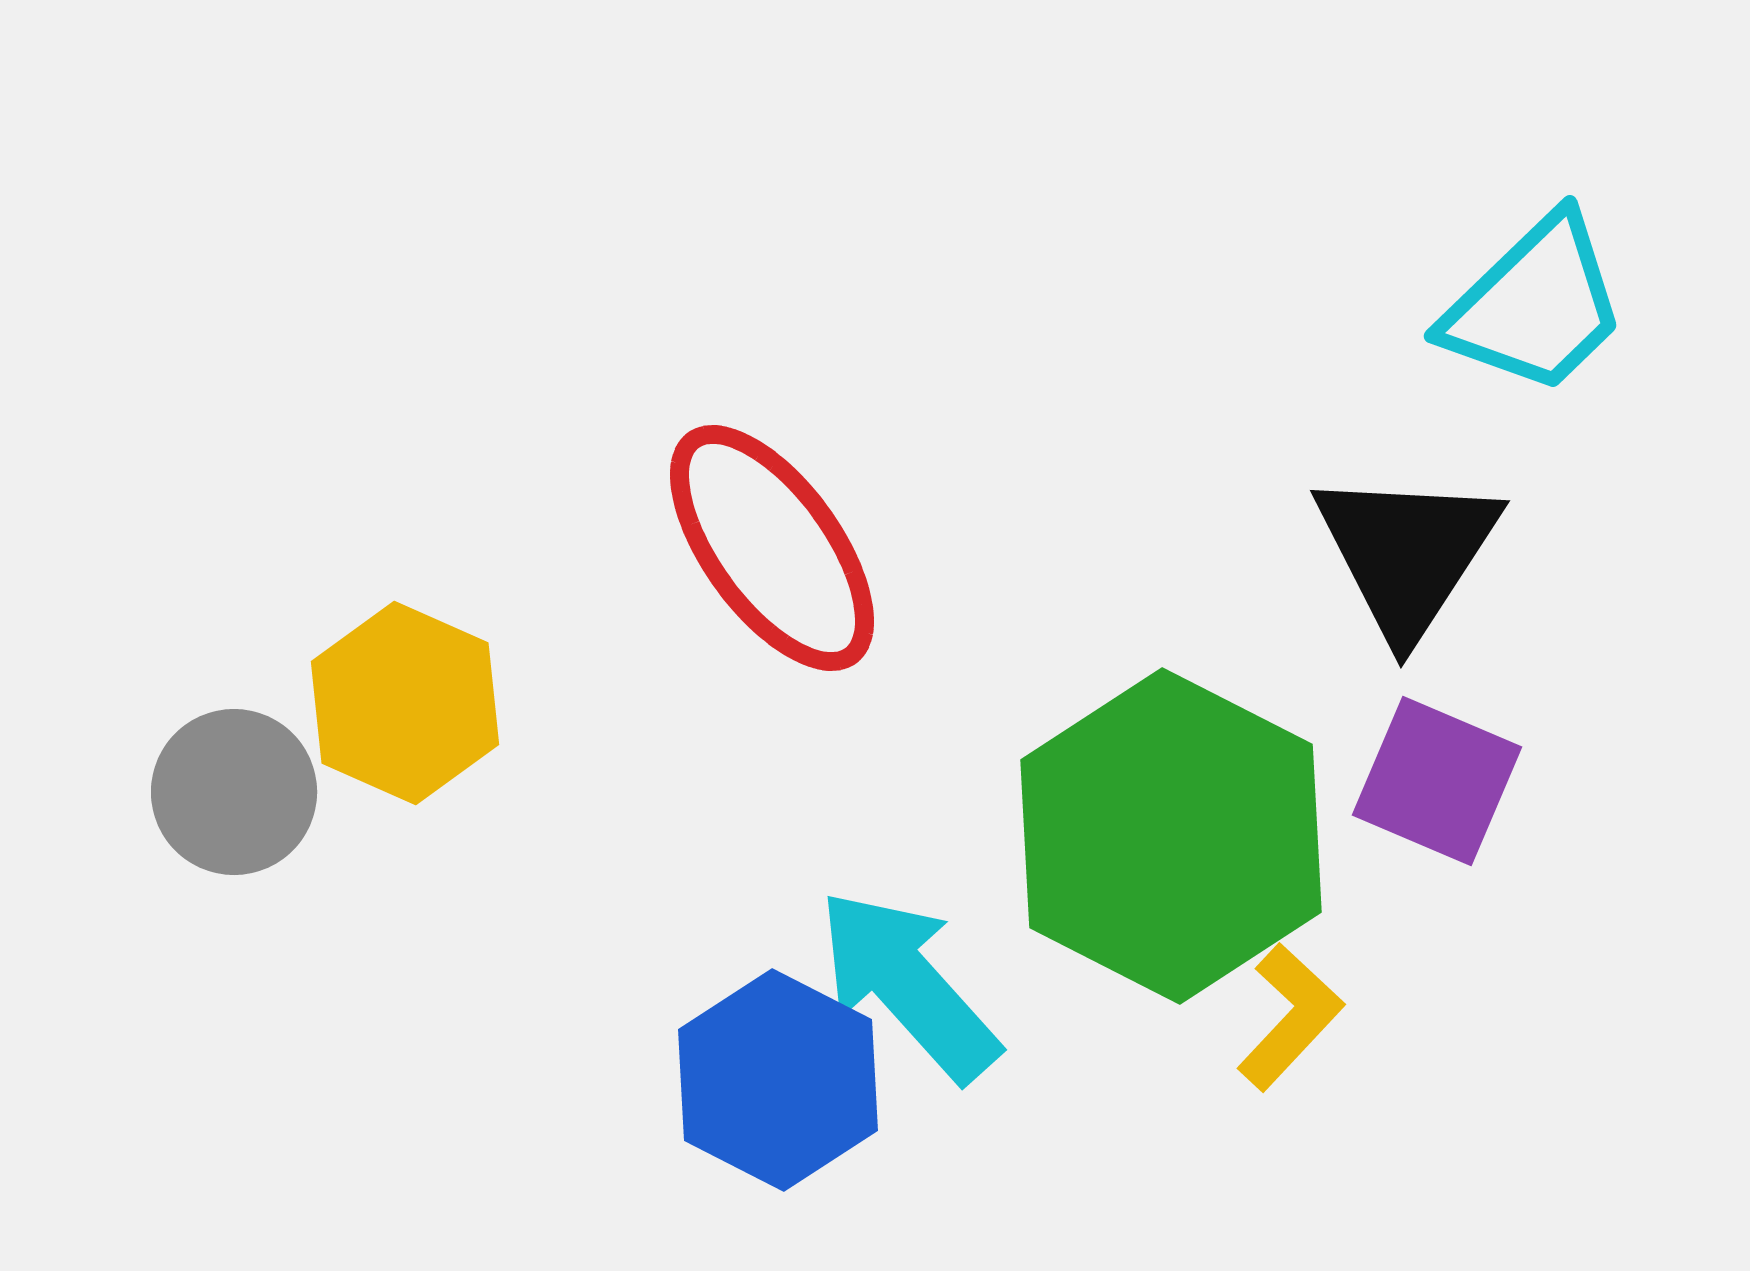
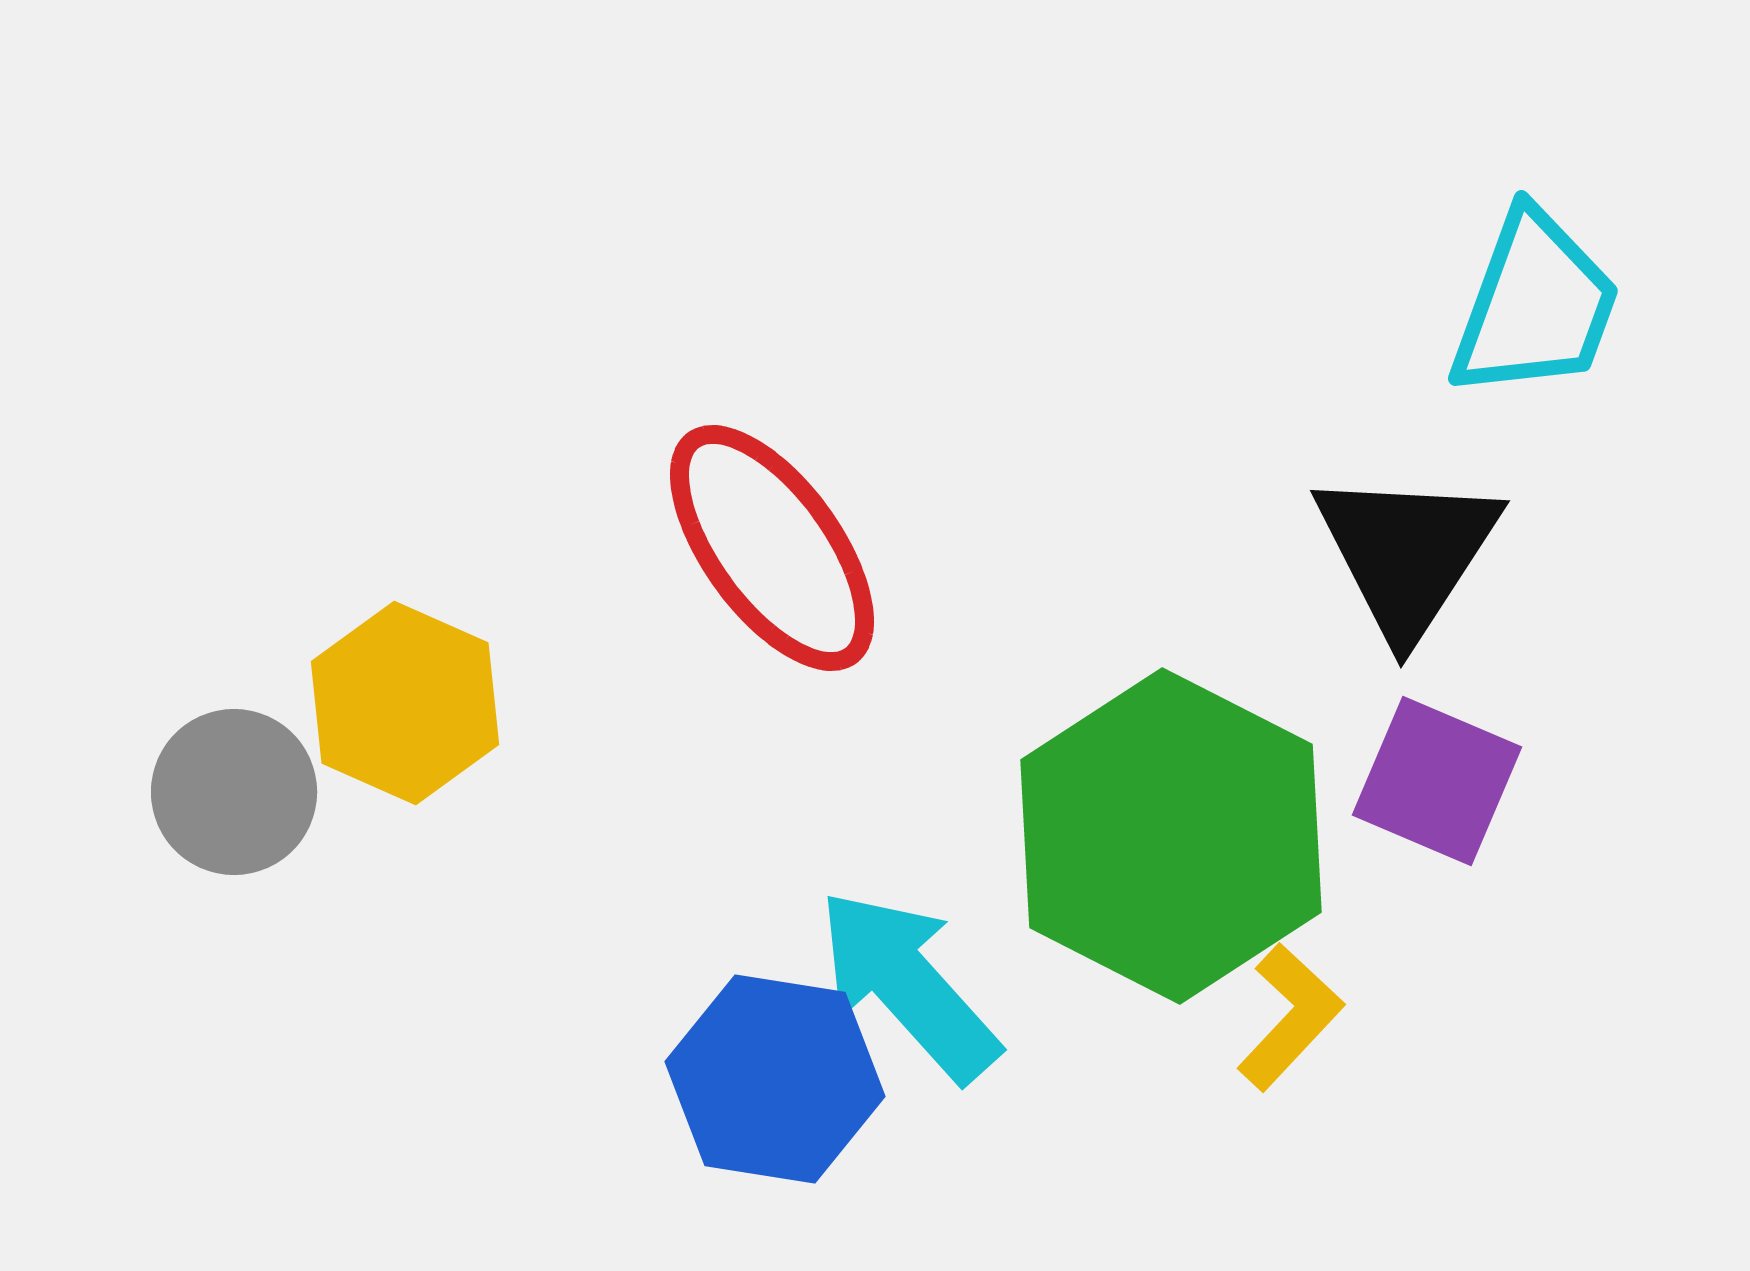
cyan trapezoid: rotated 26 degrees counterclockwise
blue hexagon: moved 3 px left, 1 px up; rotated 18 degrees counterclockwise
